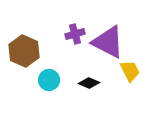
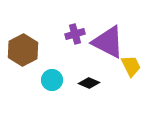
brown hexagon: moved 1 px left, 1 px up; rotated 8 degrees clockwise
yellow trapezoid: moved 1 px right, 5 px up
cyan circle: moved 3 px right
